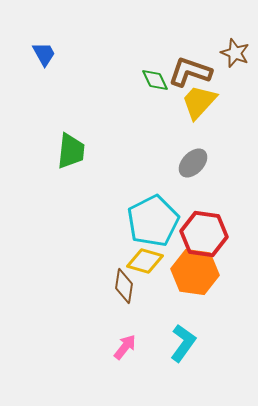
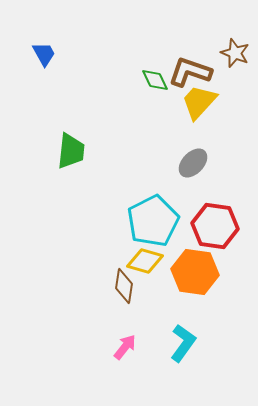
red hexagon: moved 11 px right, 8 px up
